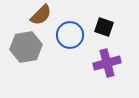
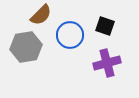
black square: moved 1 px right, 1 px up
